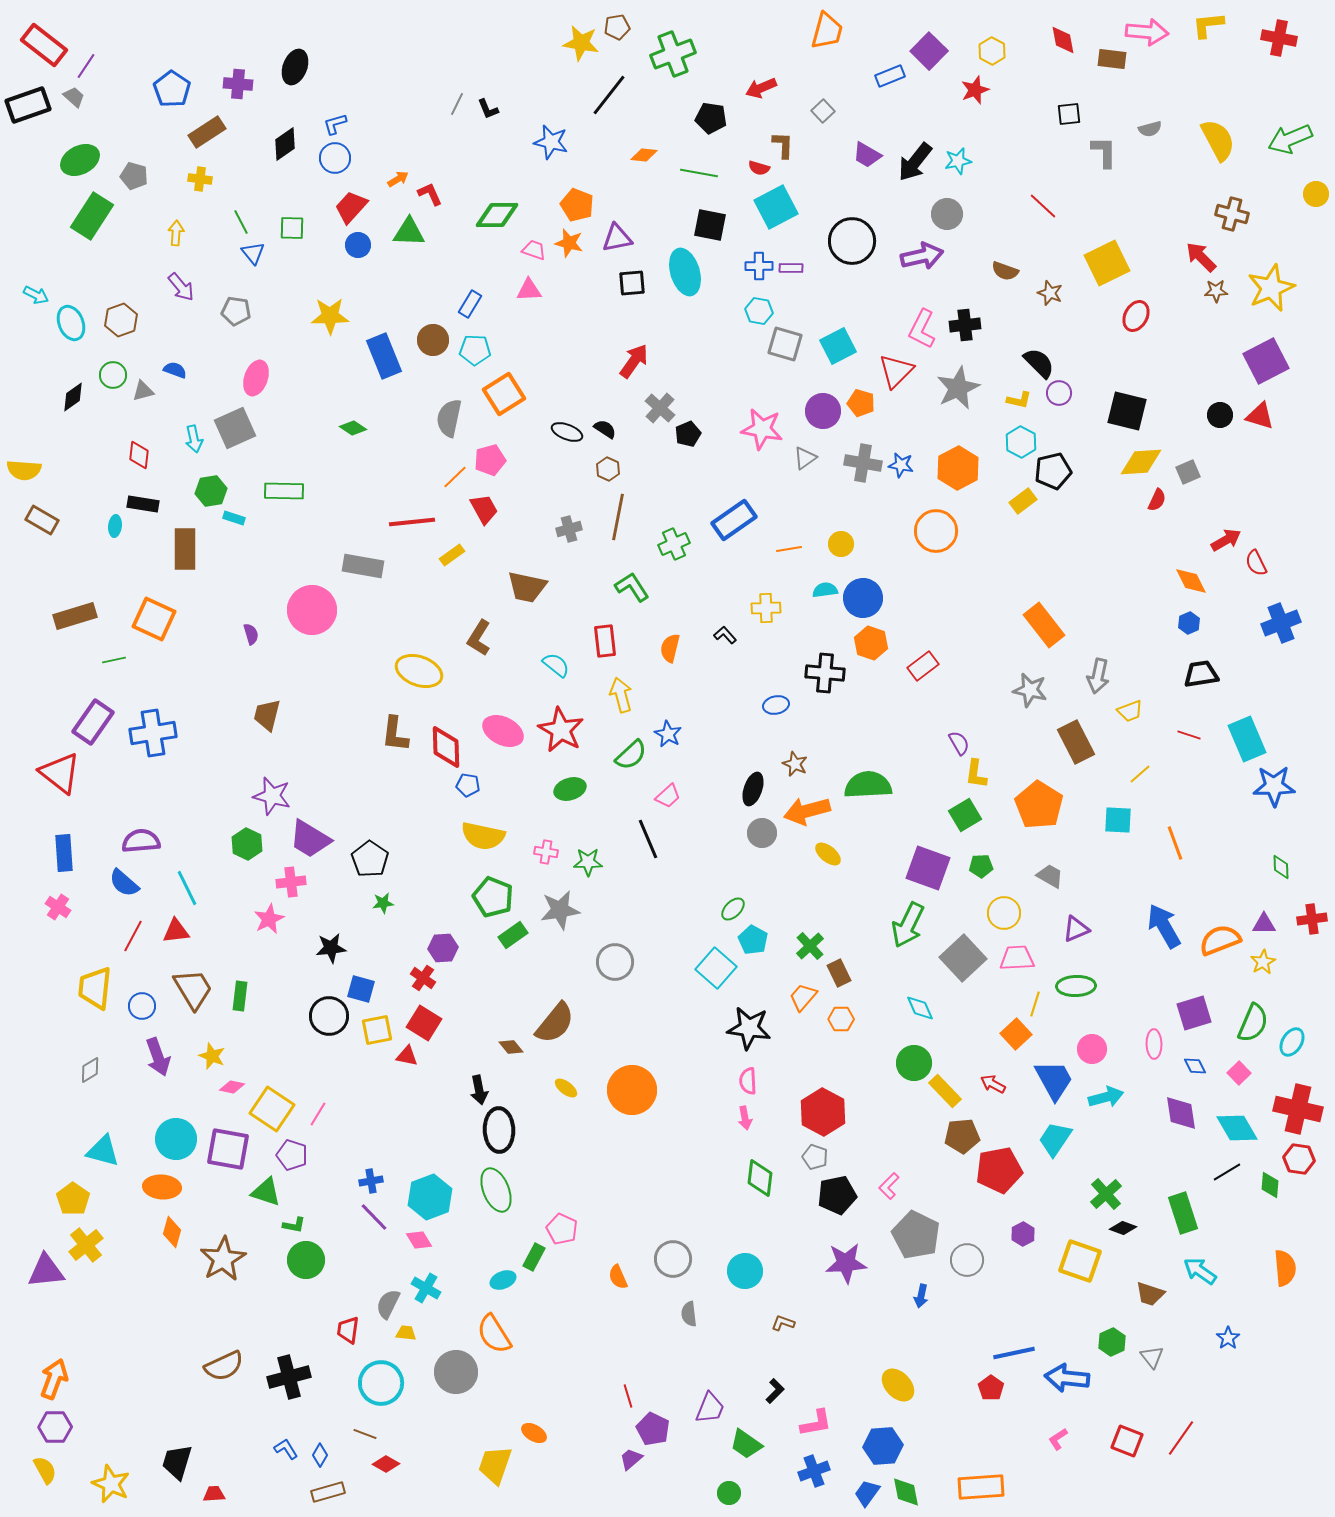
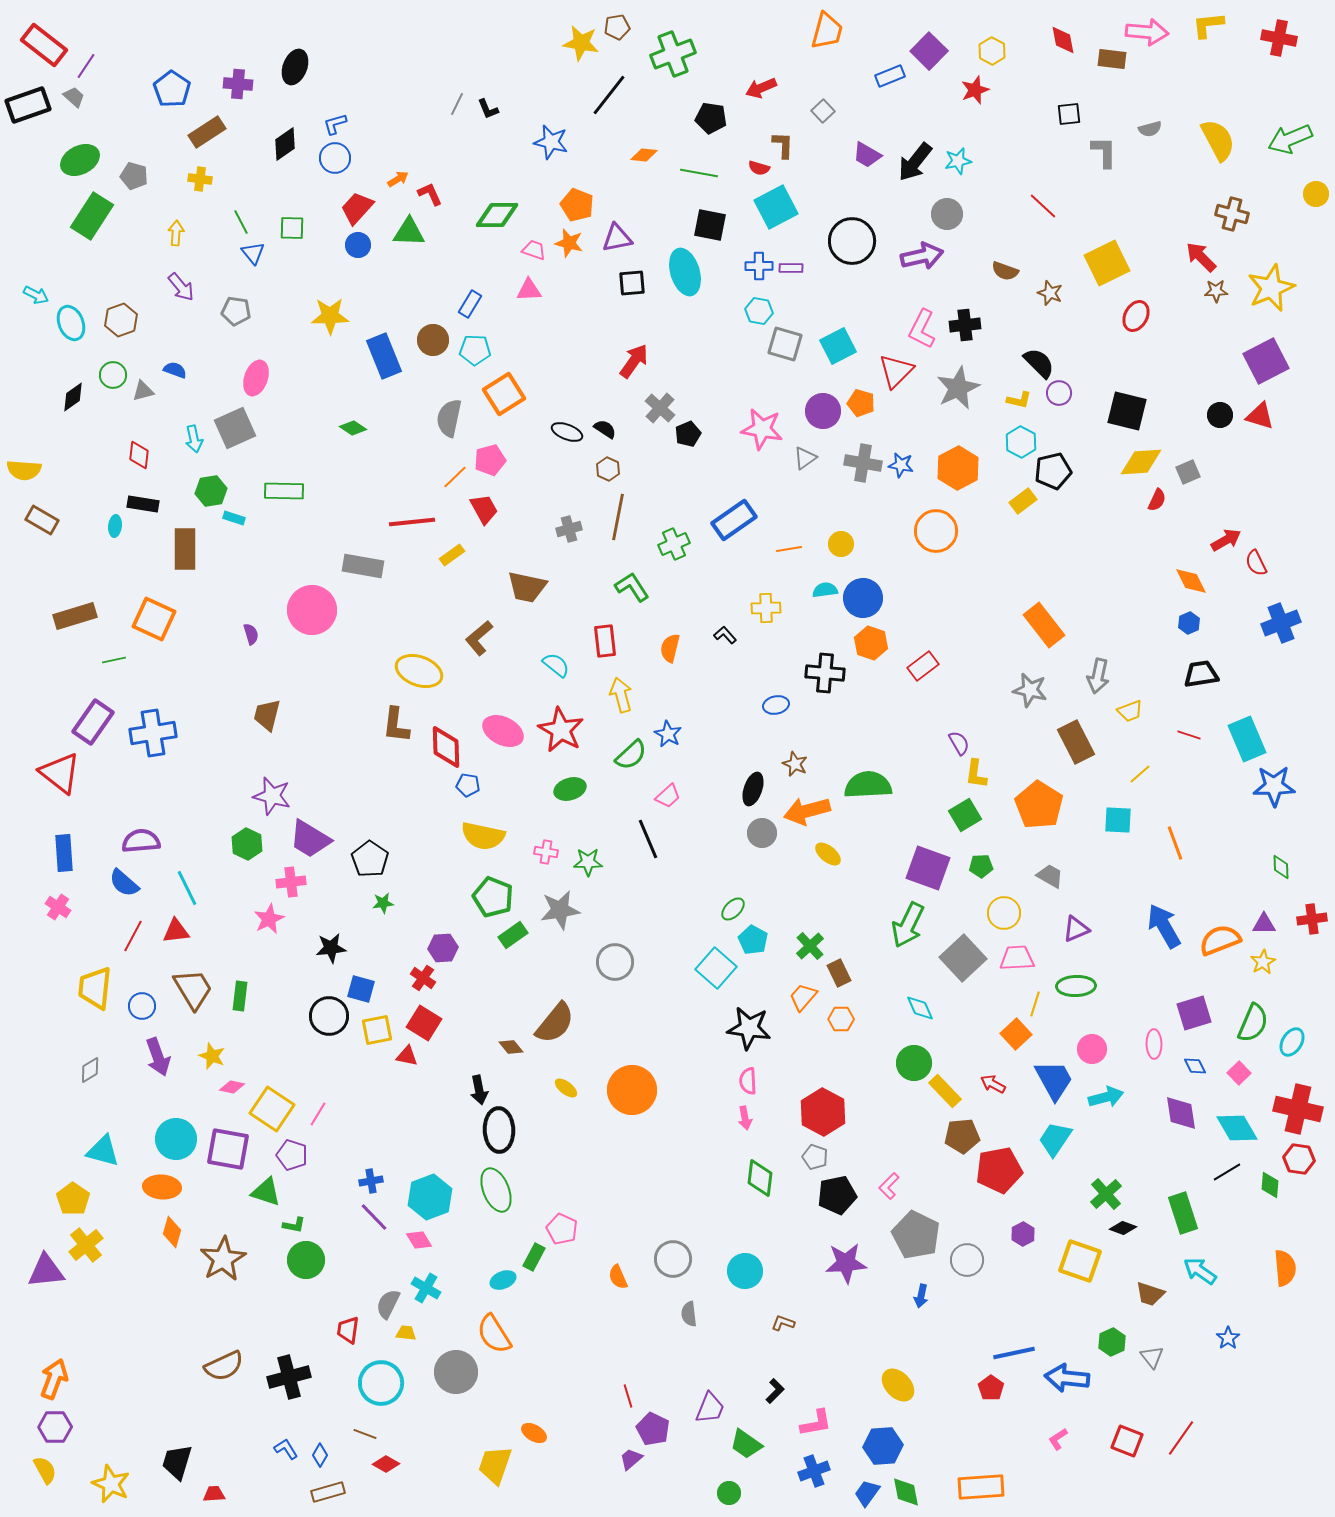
red trapezoid at (351, 207): moved 6 px right, 1 px down
brown L-shape at (479, 638): rotated 18 degrees clockwise
brown L-shape at (395, 734): moved 1 px right, 9 px up
